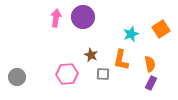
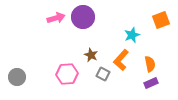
pink arrow: rotated 66 degrees clockwise
orange square: moved 9 px up; rotated 12 degrees clockwise
cyan star: moved 1 px right, 1 px down
orange L-shape: rotated 30 degrees clockwise
gray square: rotated 24 degrees clockwise
purple rectangle: rotated 40 degrees clockwise
